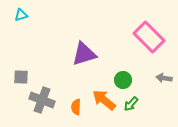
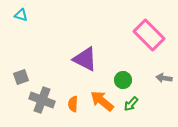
cyan triangle: rotated 32 degrees clockwise
pink rectangle: moved 2 px up
purple triangle: moved 1 px right, 5 px down; rotated 44 degrees clockwise
gray square: rotated 21 degrees counterclockwise
orange arrow: moved 2 px left, 1 px down
orange semicircle: moved 3 px left, 3 px up
